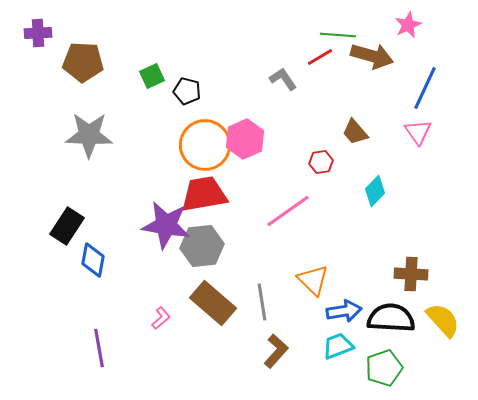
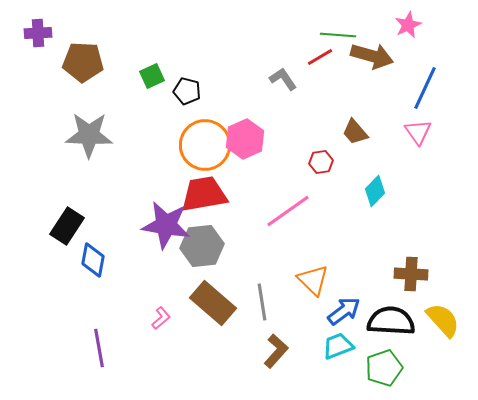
blue arrow: rotated 28 degrees counterclockwise
black semicircle: moved 3 px down
